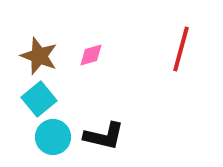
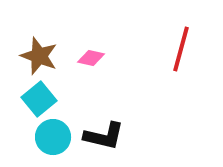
pink diamond: moved 3 px down; rotated 28 degrees clockwise
